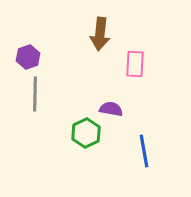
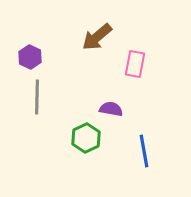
brown arrow: moved 3 px left, 3 px down; rotated 44 degrees clockwise
purple hexagon: moved 2 px right; rotated 15 degrees counterclockwise
pink rectangle: rotated 8 degrees clockwise
gray line: moved 2 px right, 3 px down
green hexagon: moved 5 px down
